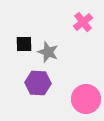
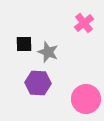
pink cross: moved 1 px right, 1 px down
